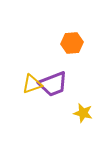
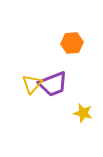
yellow triangle: rotated 30 degrees counterclockwise
